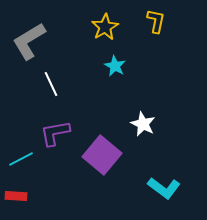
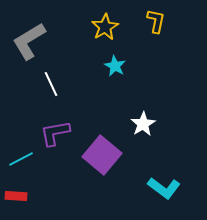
white star: rotated 15 degrees clockwise
